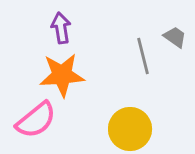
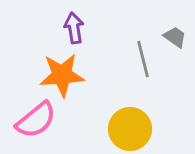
purple arrow: moved 13 px right
gray line: moved 3 px down
